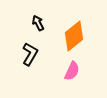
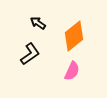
black arrow: rotated 28 degrees counterclockwise
black L-shape: rotated 25 degrees clockwise
